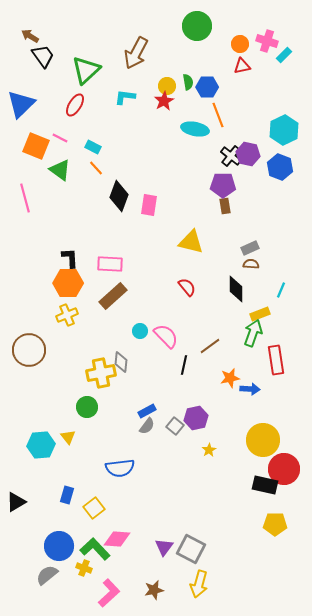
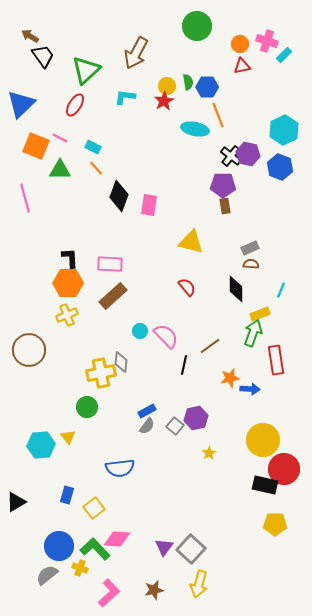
green triangle at (60, 170): rotated 35 degrees counterclockwise
yellow star at (209, 450): moved 3 px down
gray square at (191, 549): rotated 16 degrees clockwise
yellow cross at (84, 568): moved 4 px left
